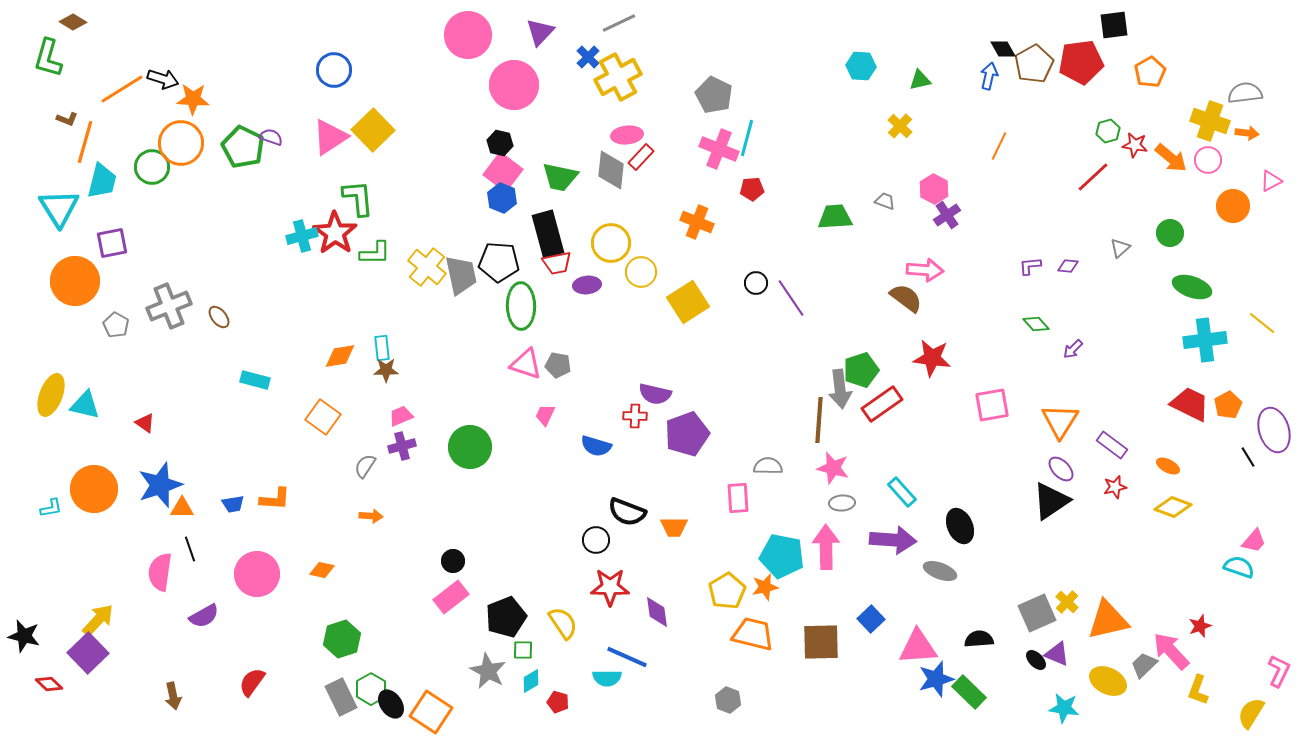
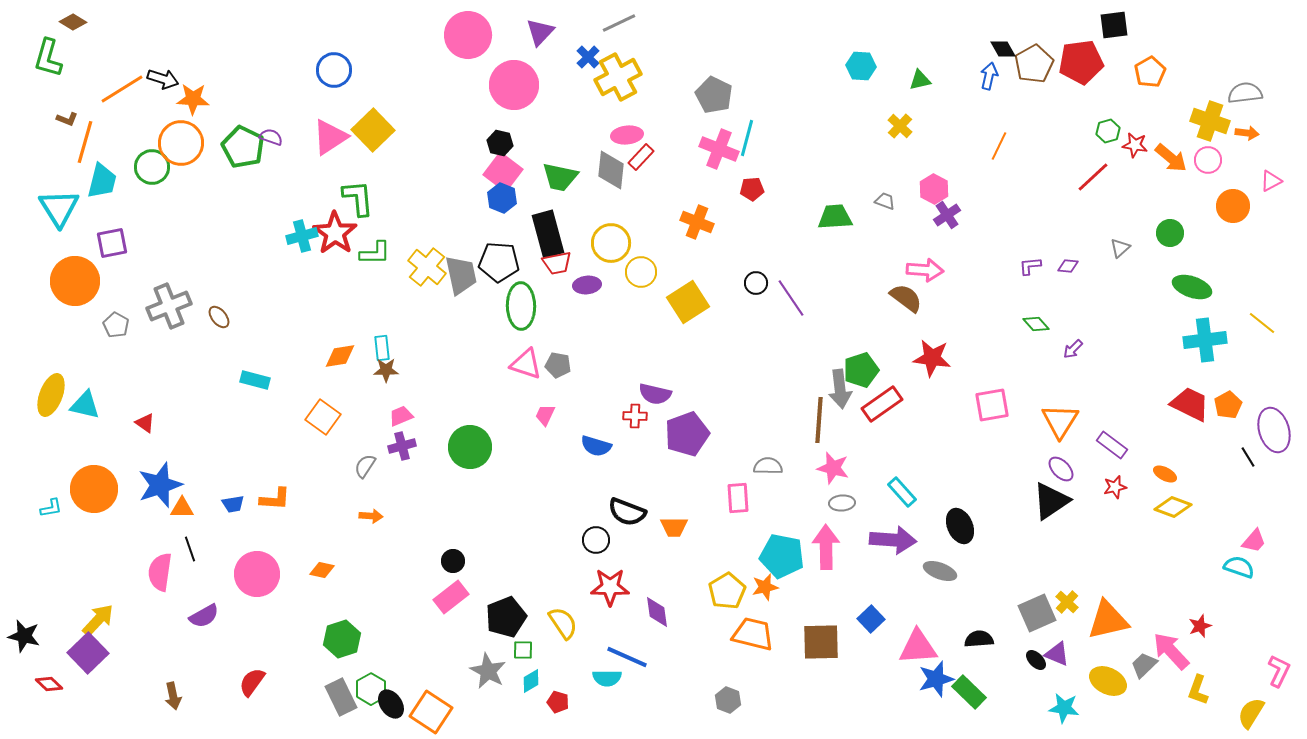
orange ellipse at (1168, 466): moved 3 px left, 8 px down
